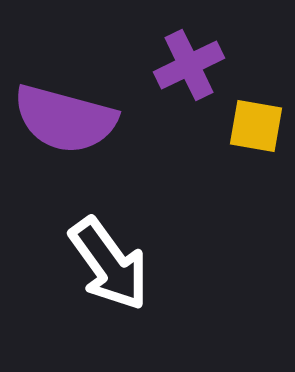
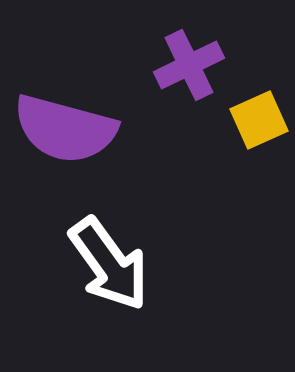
purple semicircle: moved 10 px down
yellow square: moved 3 px right, 6 px up; rotated 34 degrees counterclockwise
